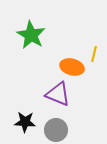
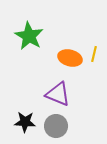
green star: moved 2 px left, 1 px down
orange ellipse: moved 2 px left, 9 px up
gray circle: moved 4 px up
